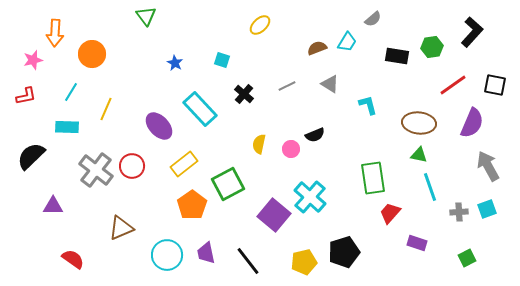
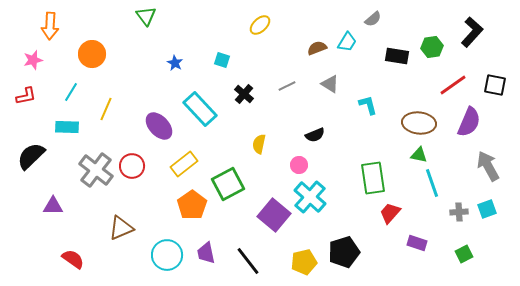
orange arrow at (55, 33): moved 5 px left, 7 px up
purple semicircle at (472, 123): moved 3 px left, 1 px up
pink circle at (291, 149): moved 8 px right, 16 px down
cyan line at (430, 187): moved 2 px right, 4 px up
green square at (467, 258): moved 3 px left, 4 px up
